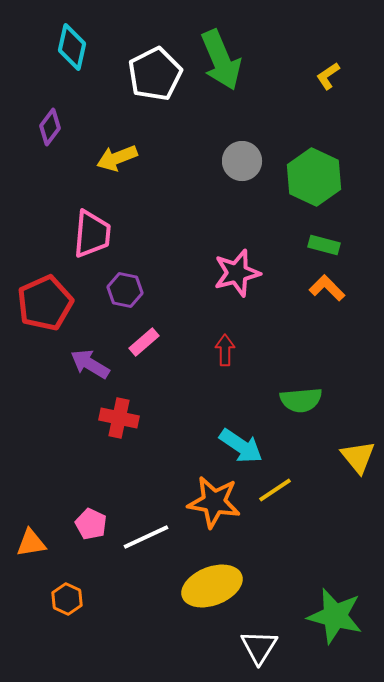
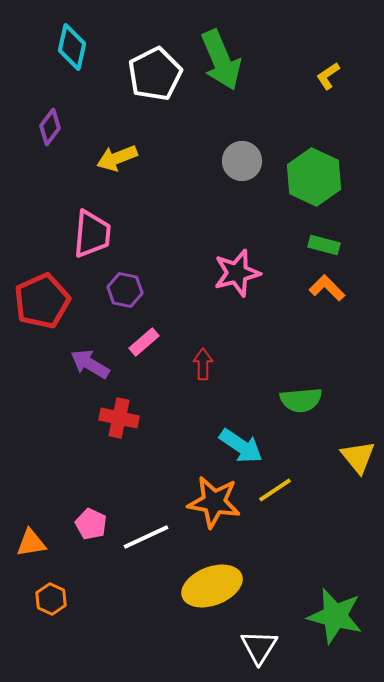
red pentagon: moved 3 px left, 2 px up
red arrow: moved 22 px left, 14 px down
orange hexagon: moved 16 px left
